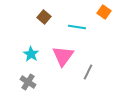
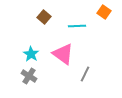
cyan line: moved 1 px up; rotated 12 degrees counterclockwise
pink triangle: moved 2 px up; rotated 30 degrees counterclockwise
gray line: moved 3 px left, 2 px down
gray cross: moved 1 px right, 6 px up
